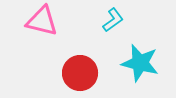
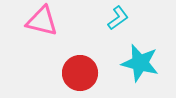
cyan L-shape: moved 5 px right, 2 px up
